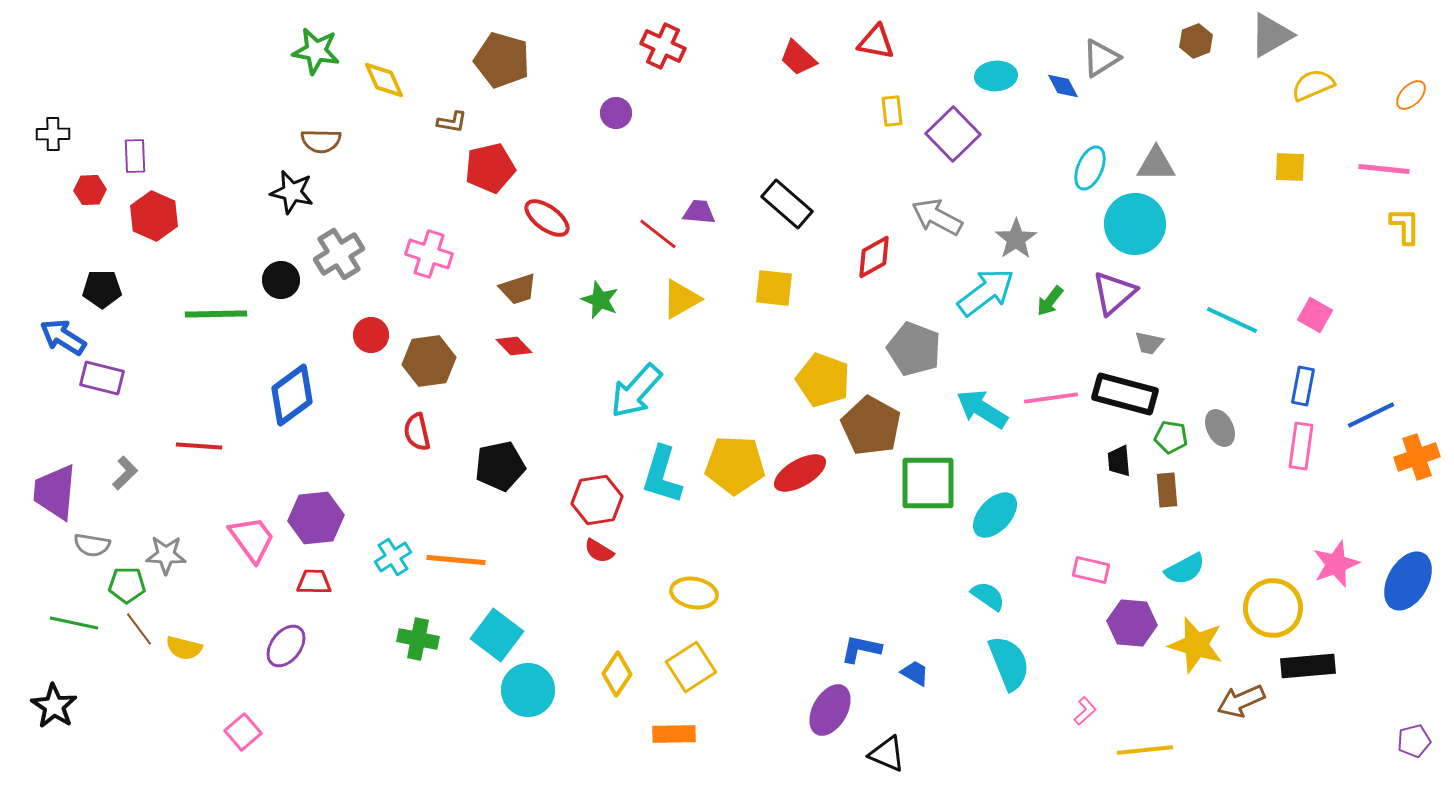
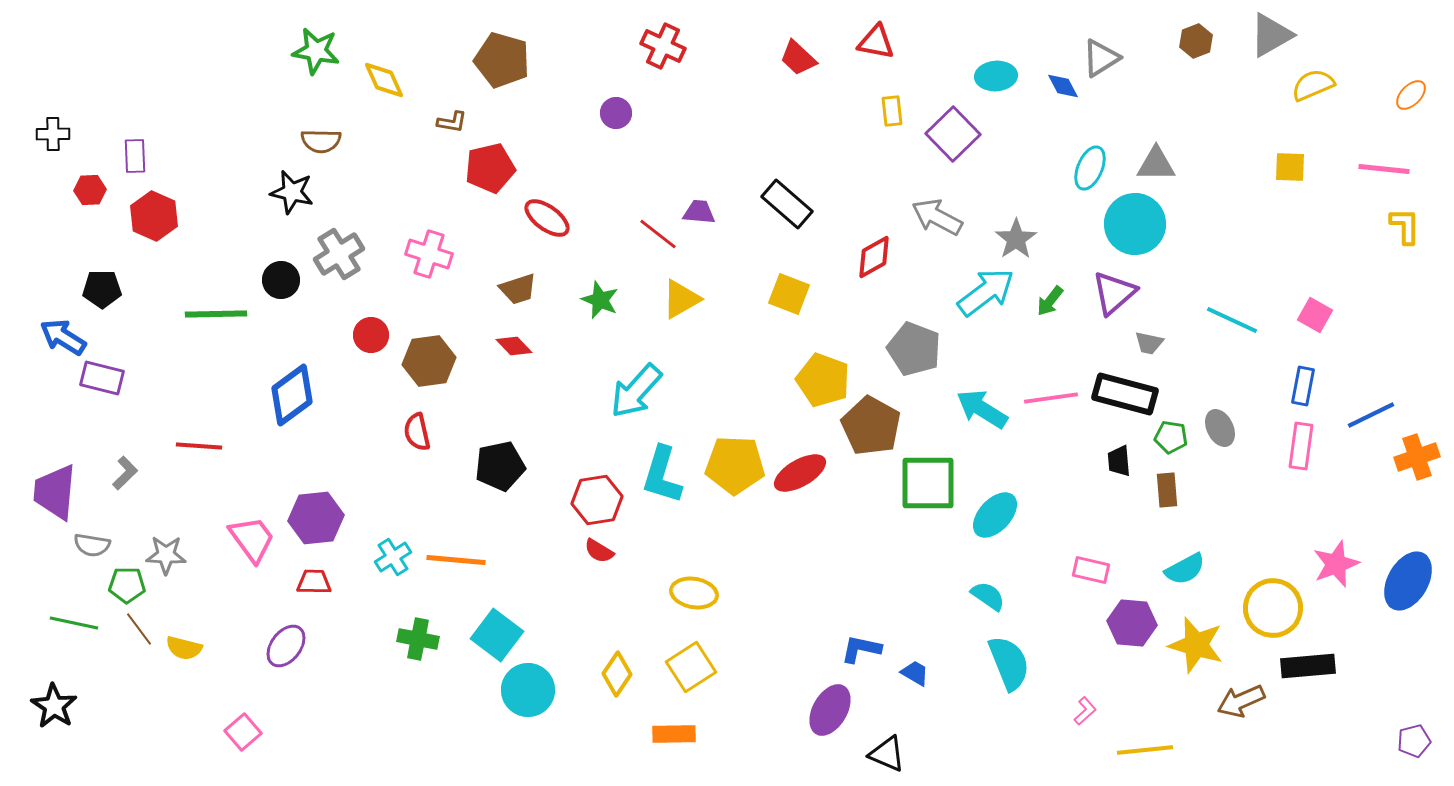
yellow square at (774, 288): moved 15 px right, 6 px down; rotated 15 degrees clockwise
